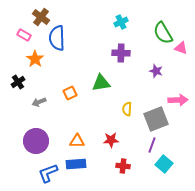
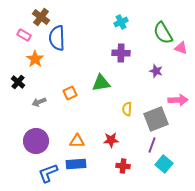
black cross: rotated 16 degrees counterclockwise
